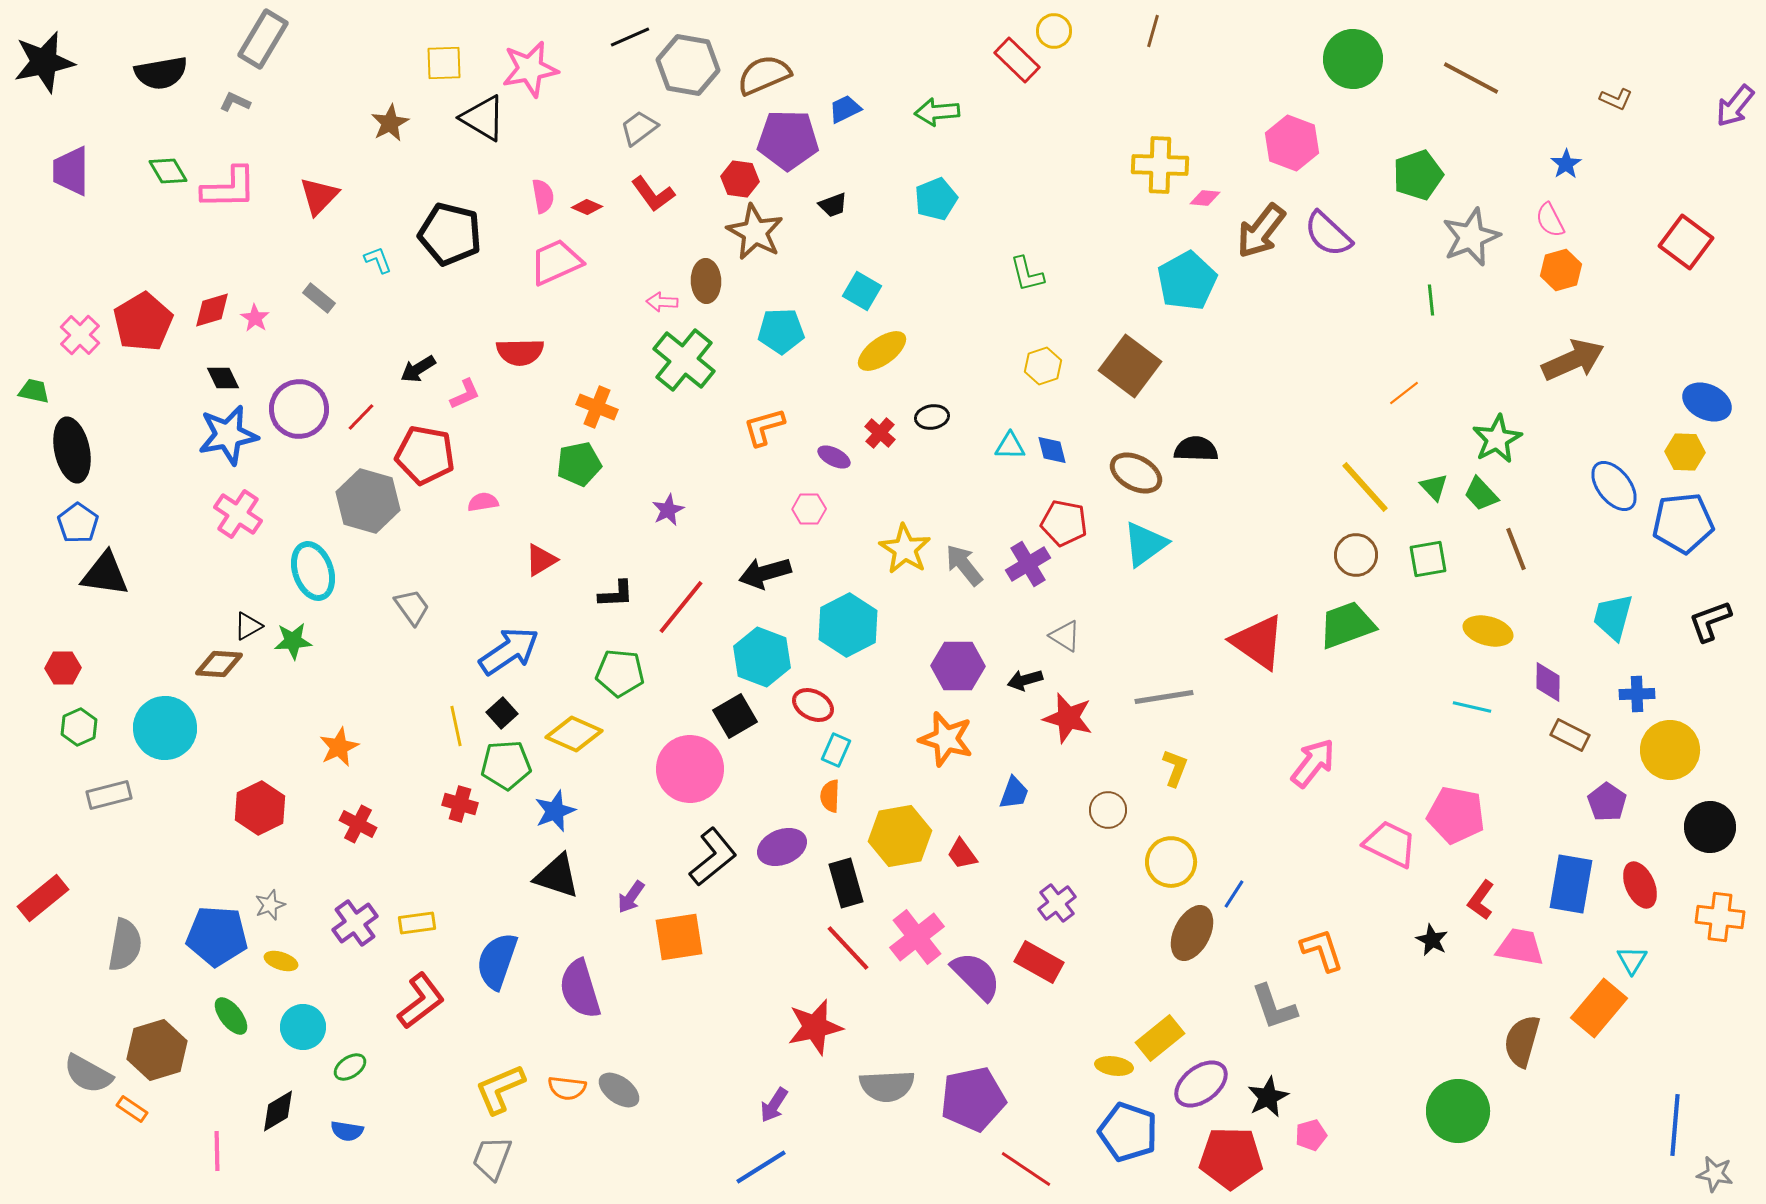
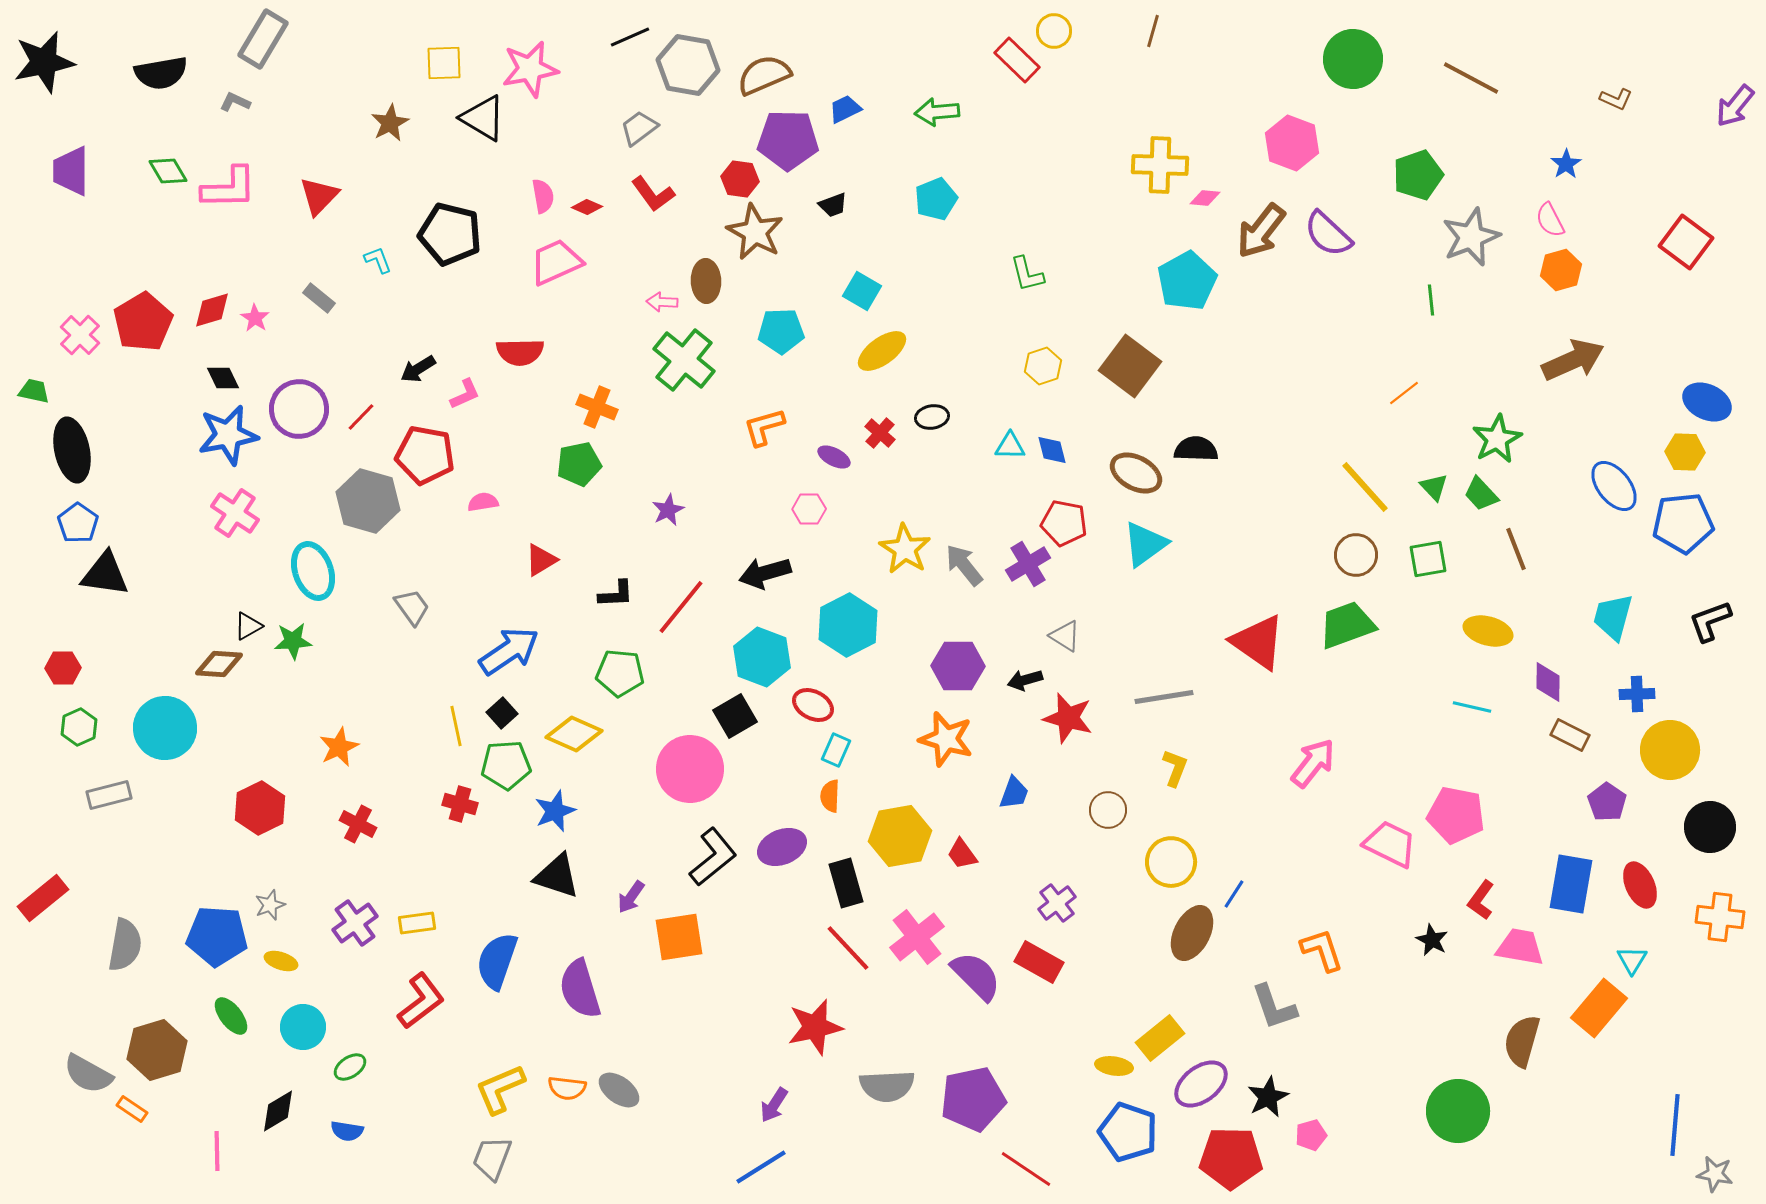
pink cross at (238, 514): moved 3 px left, 1 px up
